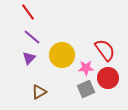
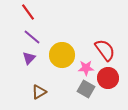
gray square: rotated 36 degrees counterclockwise
